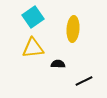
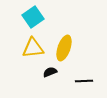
yellow ellipse: moved 9 px left, 19 px down; rotated 15 degrees clockwise
black semicircle: moved 8 px left, 8 px down; rotated 24 degrees counterclockwise
black line: rotated 24 degrees clockwise
